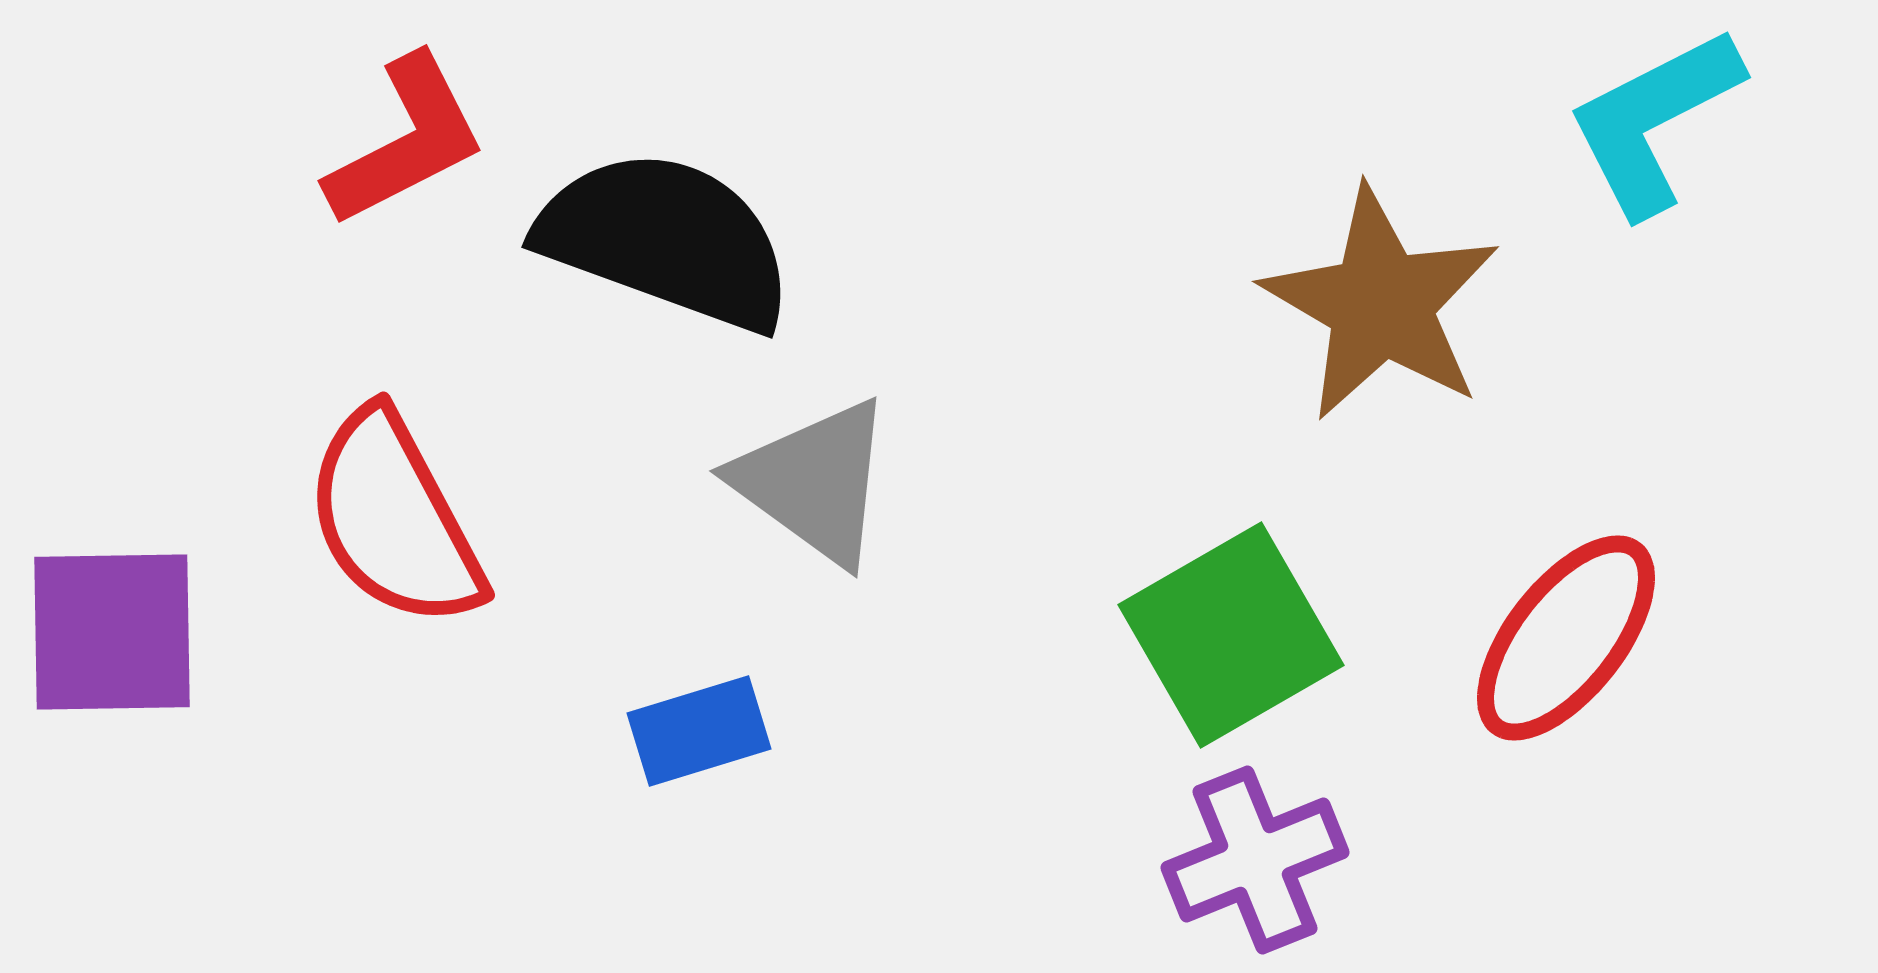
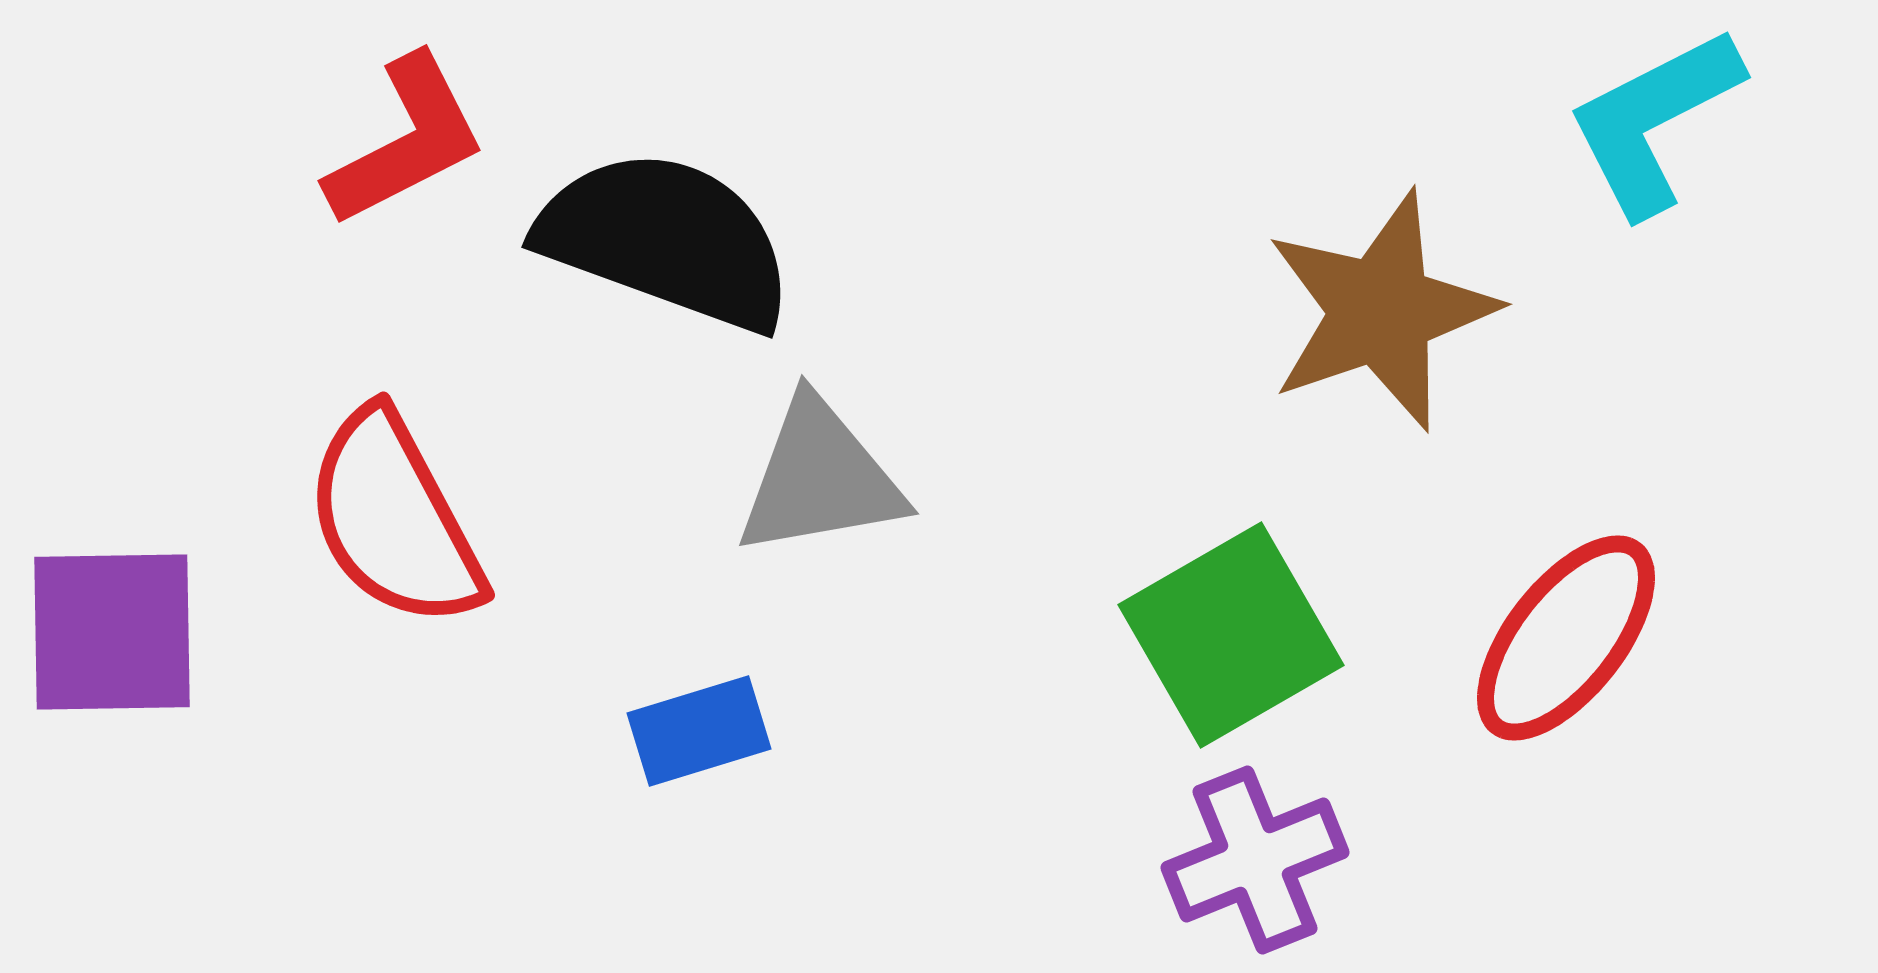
brown star: moved 7 px down; rotated 23 degrees clockwise
gray triangle: moved 6 px right, 4 px up; rotated 46 degrees counterclockwise
